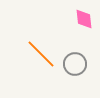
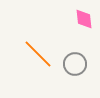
orange line: moved 3 px left
